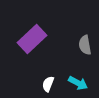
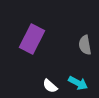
purple rectangle: rotated 20 degrees counterclockwise
white semicircle: moved 2 px right, 2 px down; rotated 70 degrees counterclockwise
